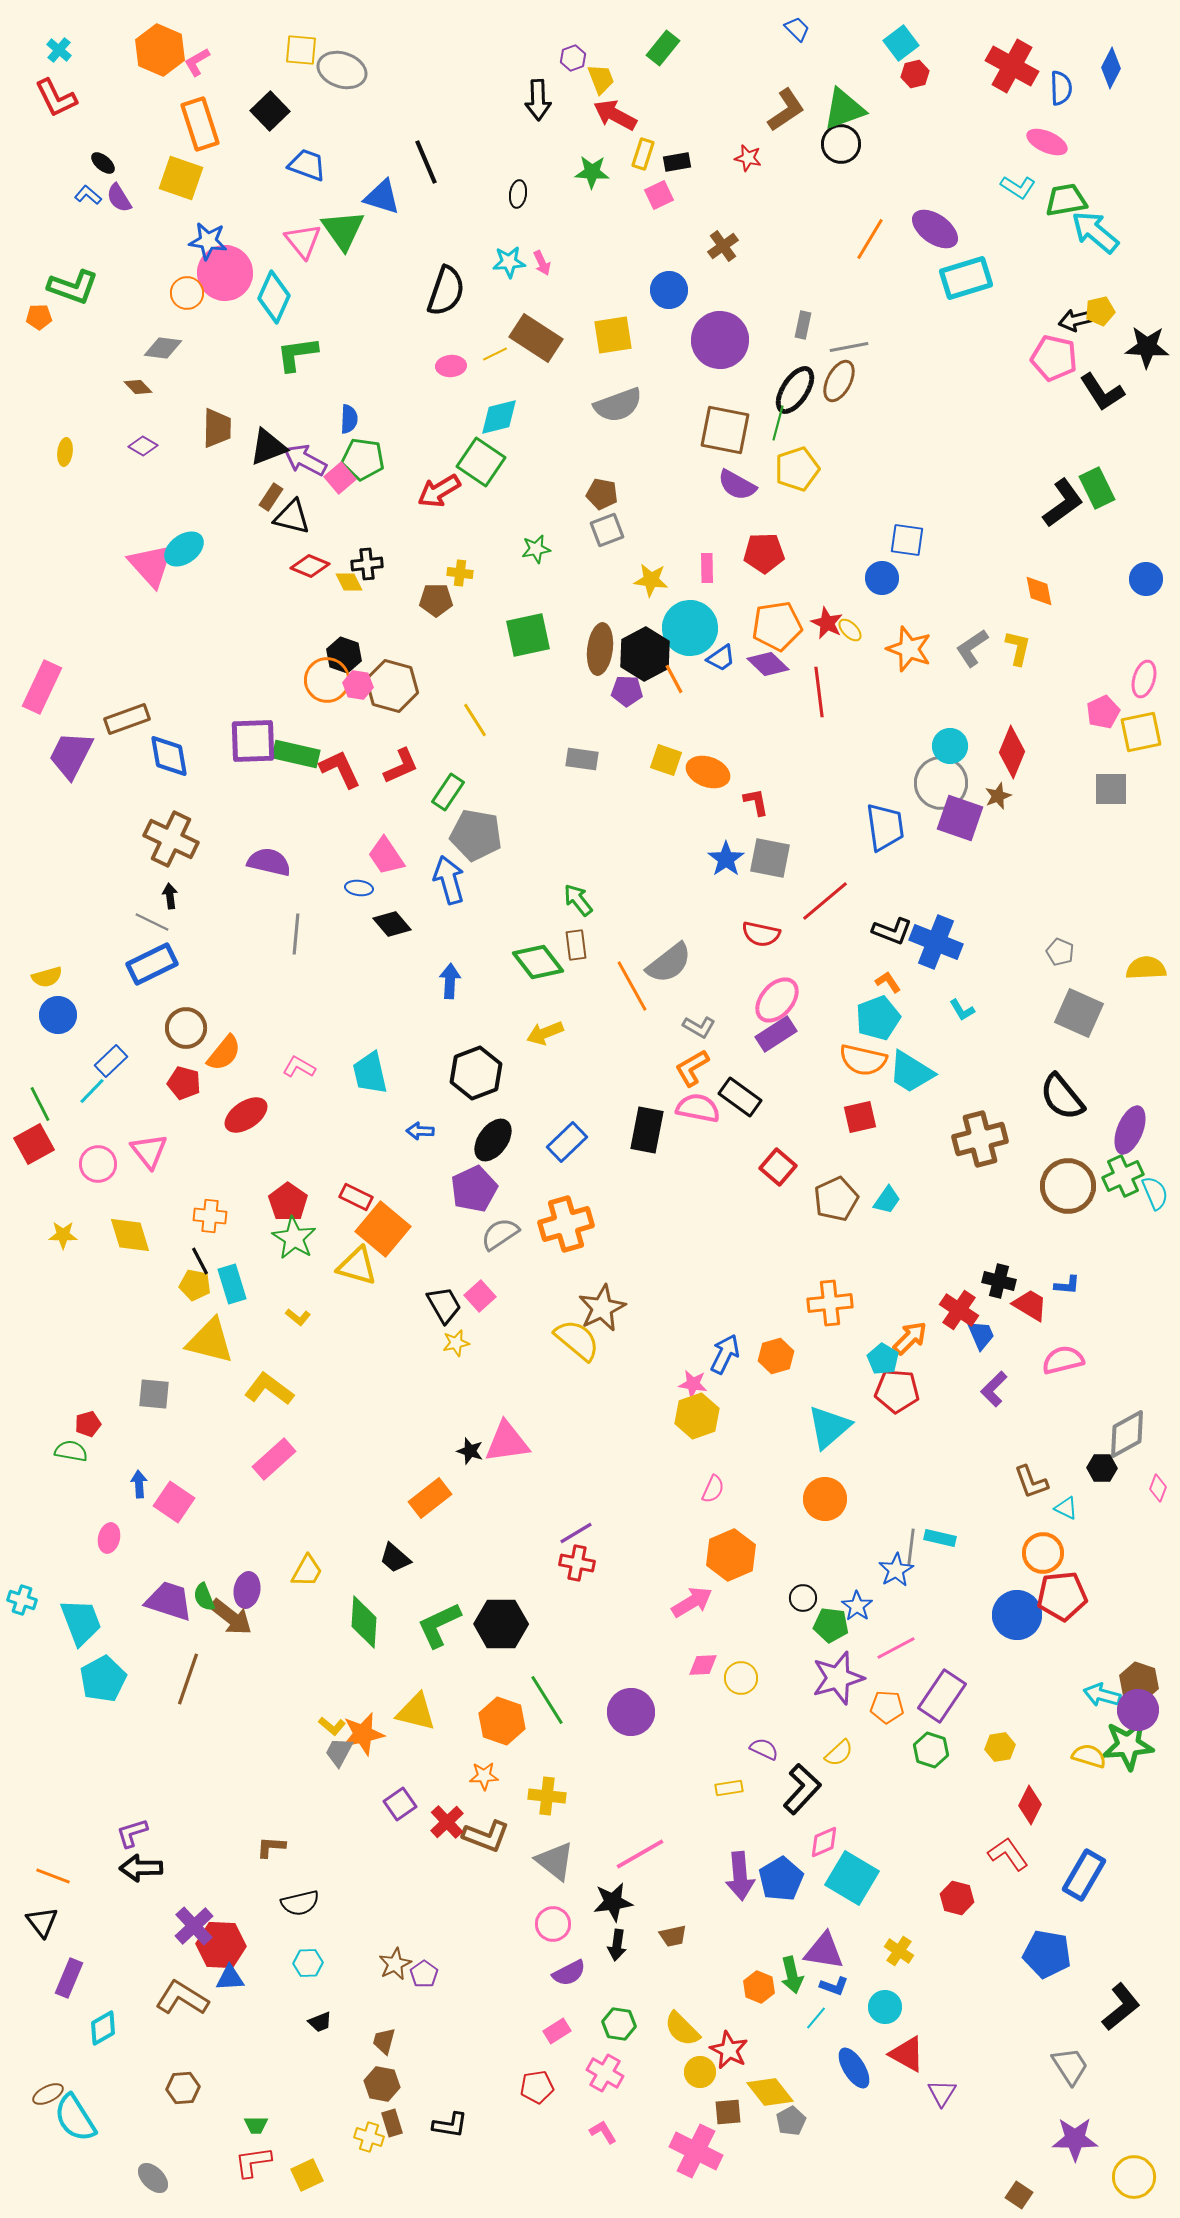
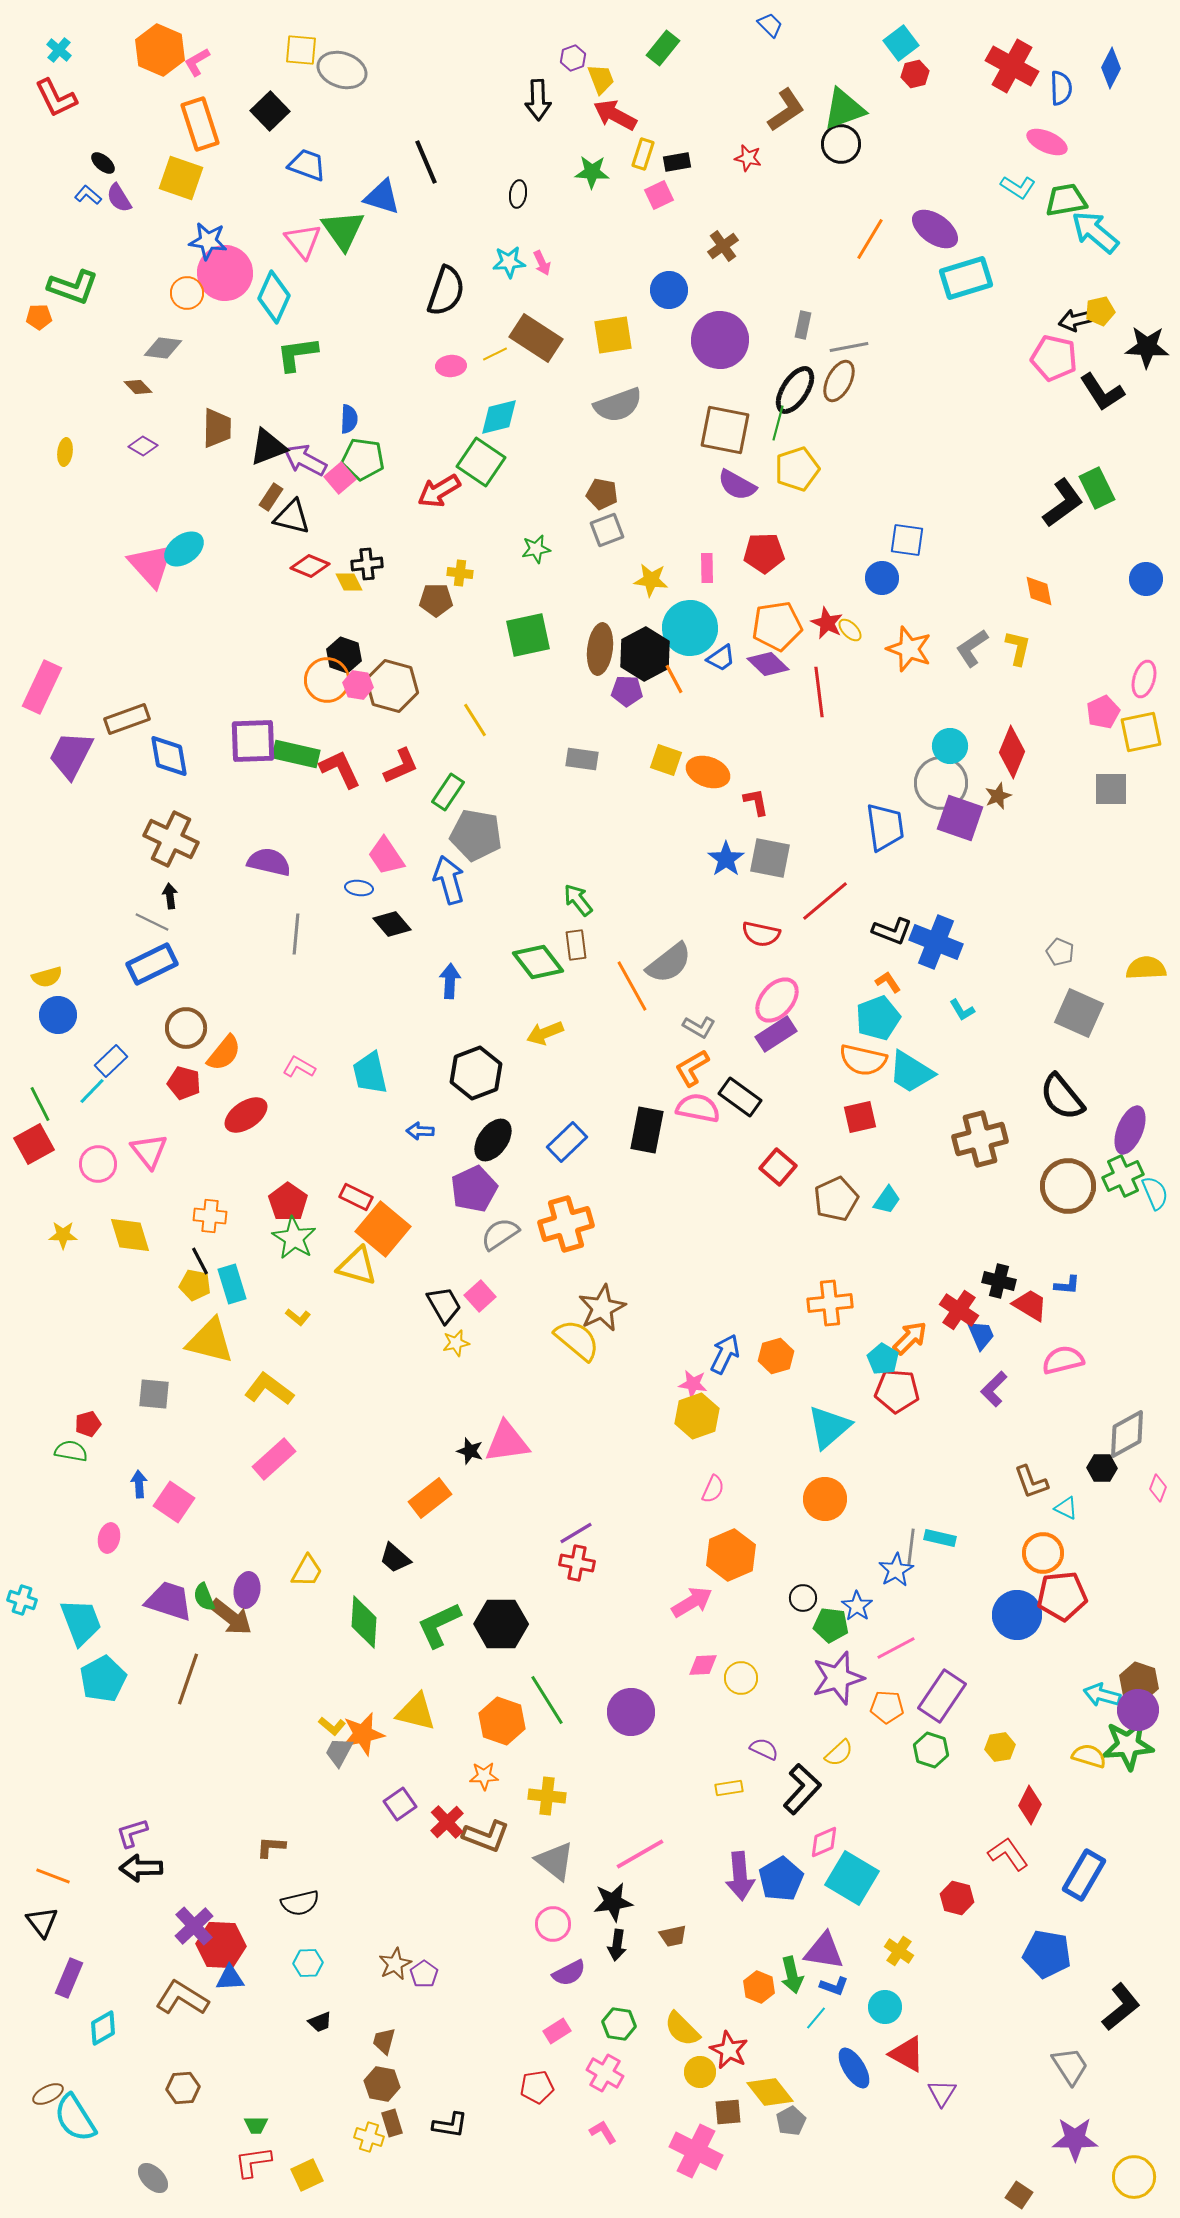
blue trapezoid at (797, 29): moved 27 px left, 4 px up
